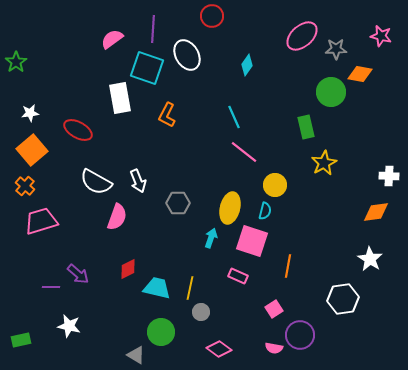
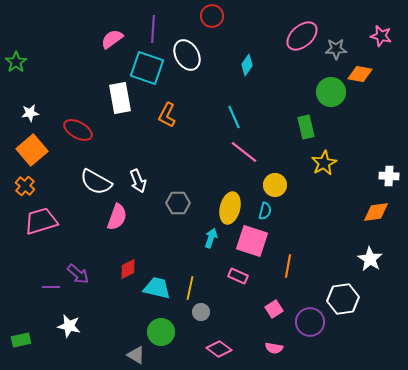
purple circle at (300, 335): moved 10 px right, 13 px up
